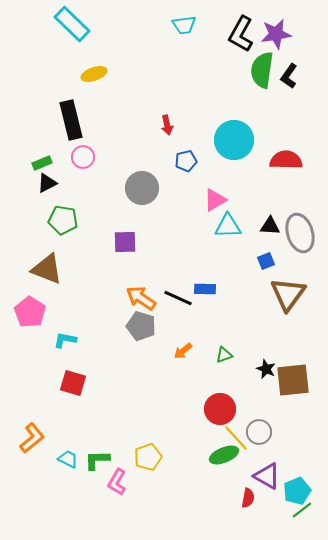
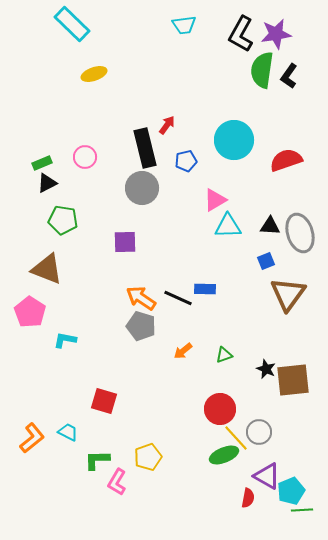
black rectangle at (71, 120): moved 74 px right, 28 px down
red arrow at (167, 125): rotated 132 degrees counterclockwise
pink circle at (83, 157): moved 2 px right
red semicircle at (286, 160): rotated 20 degrees counterclockwise
red square at (73, 383): moved 31 px right, 18 px down
cyan trapezoid at (68, 459): moved 27 px up
cyan pentagon at (297, 491): moved 6 px left
green line at (302, 510): rotated 35 degrees clockwise
